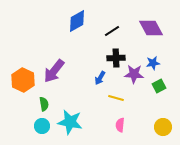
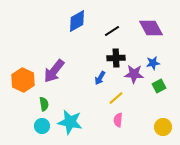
yellow line: rotated 56 degrees counterclockwise
pink semicircle: moved 2 px left, 5 px up
